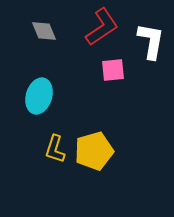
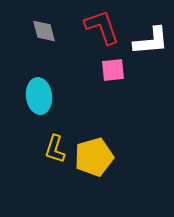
red L-shape: rotated 75 degrees counterclockwise
gray diamond: rotated 8 degrees clockwise
white L-shape: rotated 75 degrees clockwise
cyan ellipse: rotated 24 degrees counterclockwise
yellow pentagon: moved 6 px down
